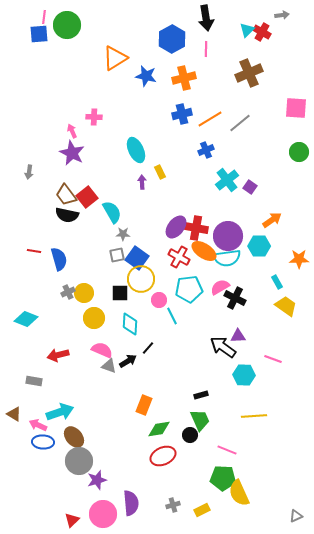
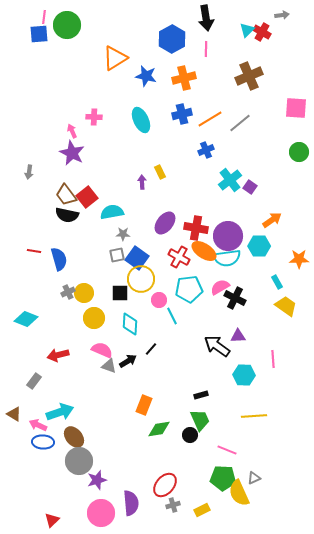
brown cross at (249, 73): moved 3 px down
cyan ellipse at (136, 150): moved 5 px right, 30 px up
cyan cross at (227, 180): moved 3 px right
cyan semicircle at (112, 212): rotated 70 degrees counterclockwise
purple ellipse at (176, 227): moved 11 px left, 4 px up
black arrow at (223, 347): moved 6 px left, 1 px up
black line at (148, 348): moved 3 px right, 1 px down
pink line at (273, 359): rotated 66 degrees clockwise
gray rectangle at (34, 381): rotated 63 degrees counterclockwise
red ellipse at (163, 456): moved 2 px right, 29 px down; rotated 25 degrees counterclockwise
pink circle at (103, 514): moved 2 px left, 1 px up
gray triangle at (296, 516): moved 42 px left, 38 px up
red triangle at (72, 520): moved 20 px left
